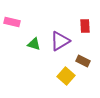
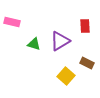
brown rectangle: moved 4 px right, 2 px down
